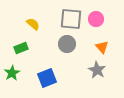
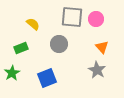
gray square: moved 1 px right, 2 px up
gray circle: moved 8 px left
